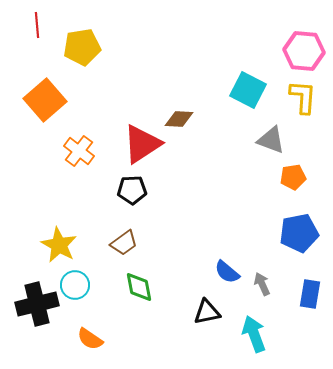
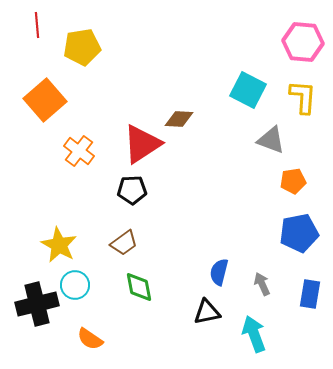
pink hexagon: moved 1 px left, 9 px up
orange pentagon: moved 4 px down
blue semicircle: moved 8 px left; rotated 64 degrees clockwise
